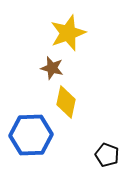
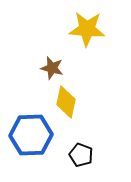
yellow star: moved 19 px right, 4 px up; rotated 24 degrees clockwise
black pentagon: moved 26 px left
